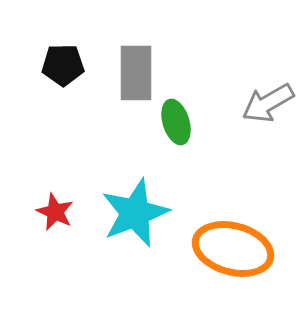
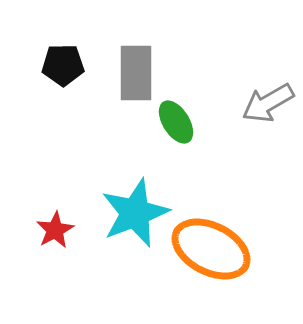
green ellipse: rotated 15 degrees counterclockwise
red star: moved 18 px down; rotated 18 degrees clockwise
orange ellipse: moved 22 px left; rotated 12 degrees clockwise
